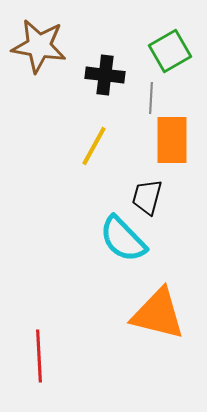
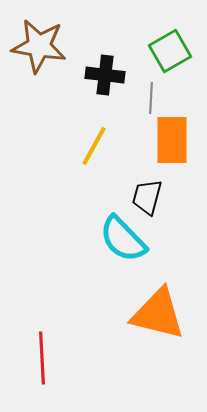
red line: moved 3 px right, 2 px down
